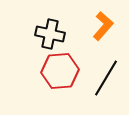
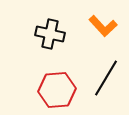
orange L-shape: rotated 96 degrees clockwise
red hexagon: moved 3 px left, 19 px down
